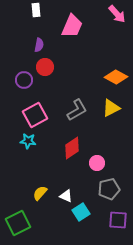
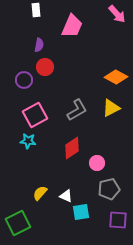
cyan square: rotated 24 degrees clockwise
